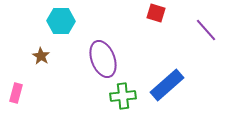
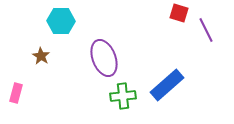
red square: moved 23 px right
purple line: rotated 15 degrees clockwise
purple ellipse: moved 1 px right, 1 px up
